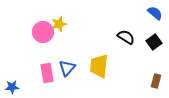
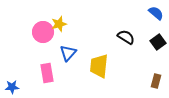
blue semicircle: moved 1 px right
black square: moved 4 px right
blue triangle: moved 1 px right, 15 px up
